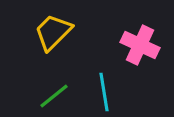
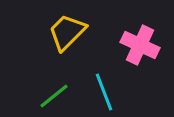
yellow trapezoid: moved 14 px right
cyan line: rotated 12 degrees counterclockwise
